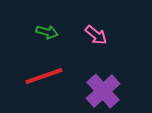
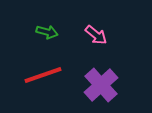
red line: moved 1 px left, 1 px up
purple cross: moved 2 px left, 6 px up
